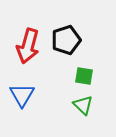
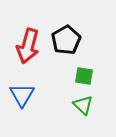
black pentagon: rotated 12 degrees counterclockwise
